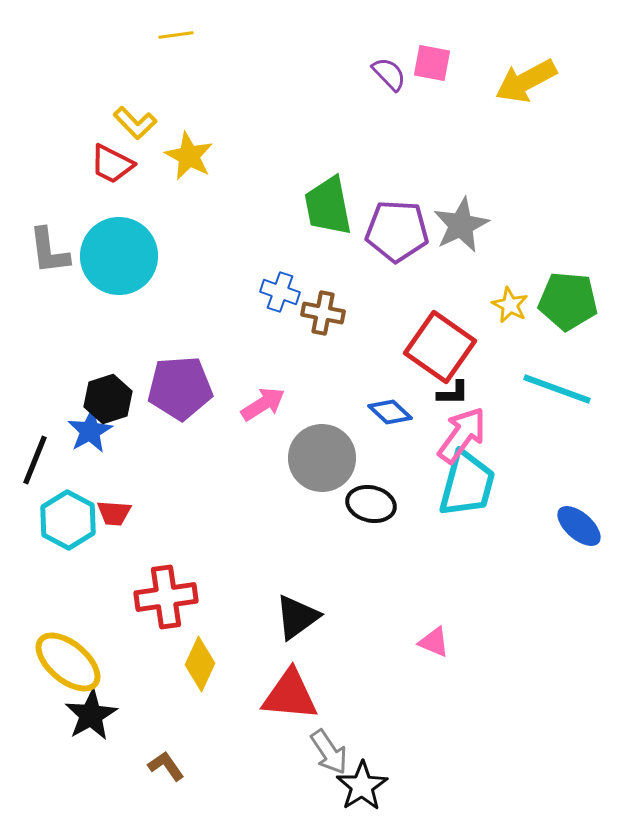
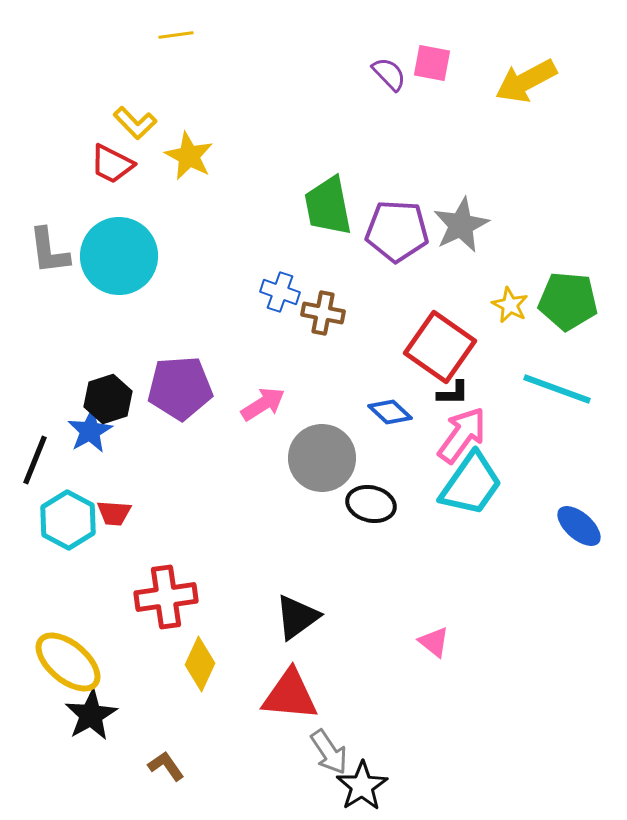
cyan trapezoid at (467, 484): moved 4 px right; rotated 20 degrees clockwise
pink triangle at (434, 642): rotated 16 degrees clockwise
